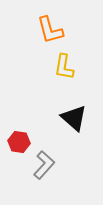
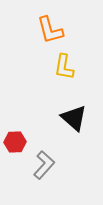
red hexagon: moved 4 px left; rotated 10 degrees counterclockwise
